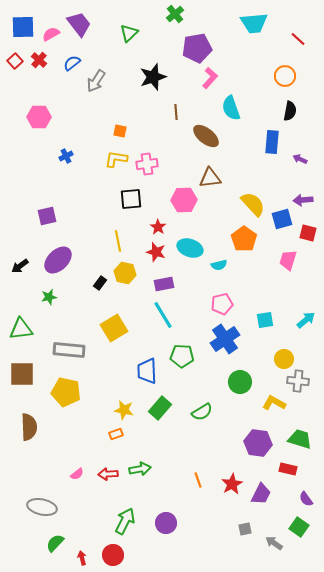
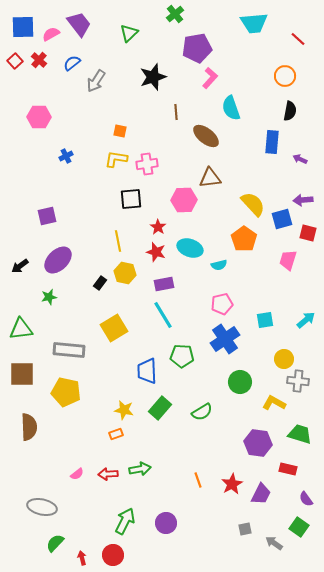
green trapezoid at (300, 439): moved 5 px up
